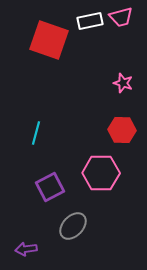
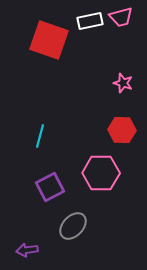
cyan line: moved 4 px right, 3 px down
purple arrow: moved 1 px right, 1 px down
